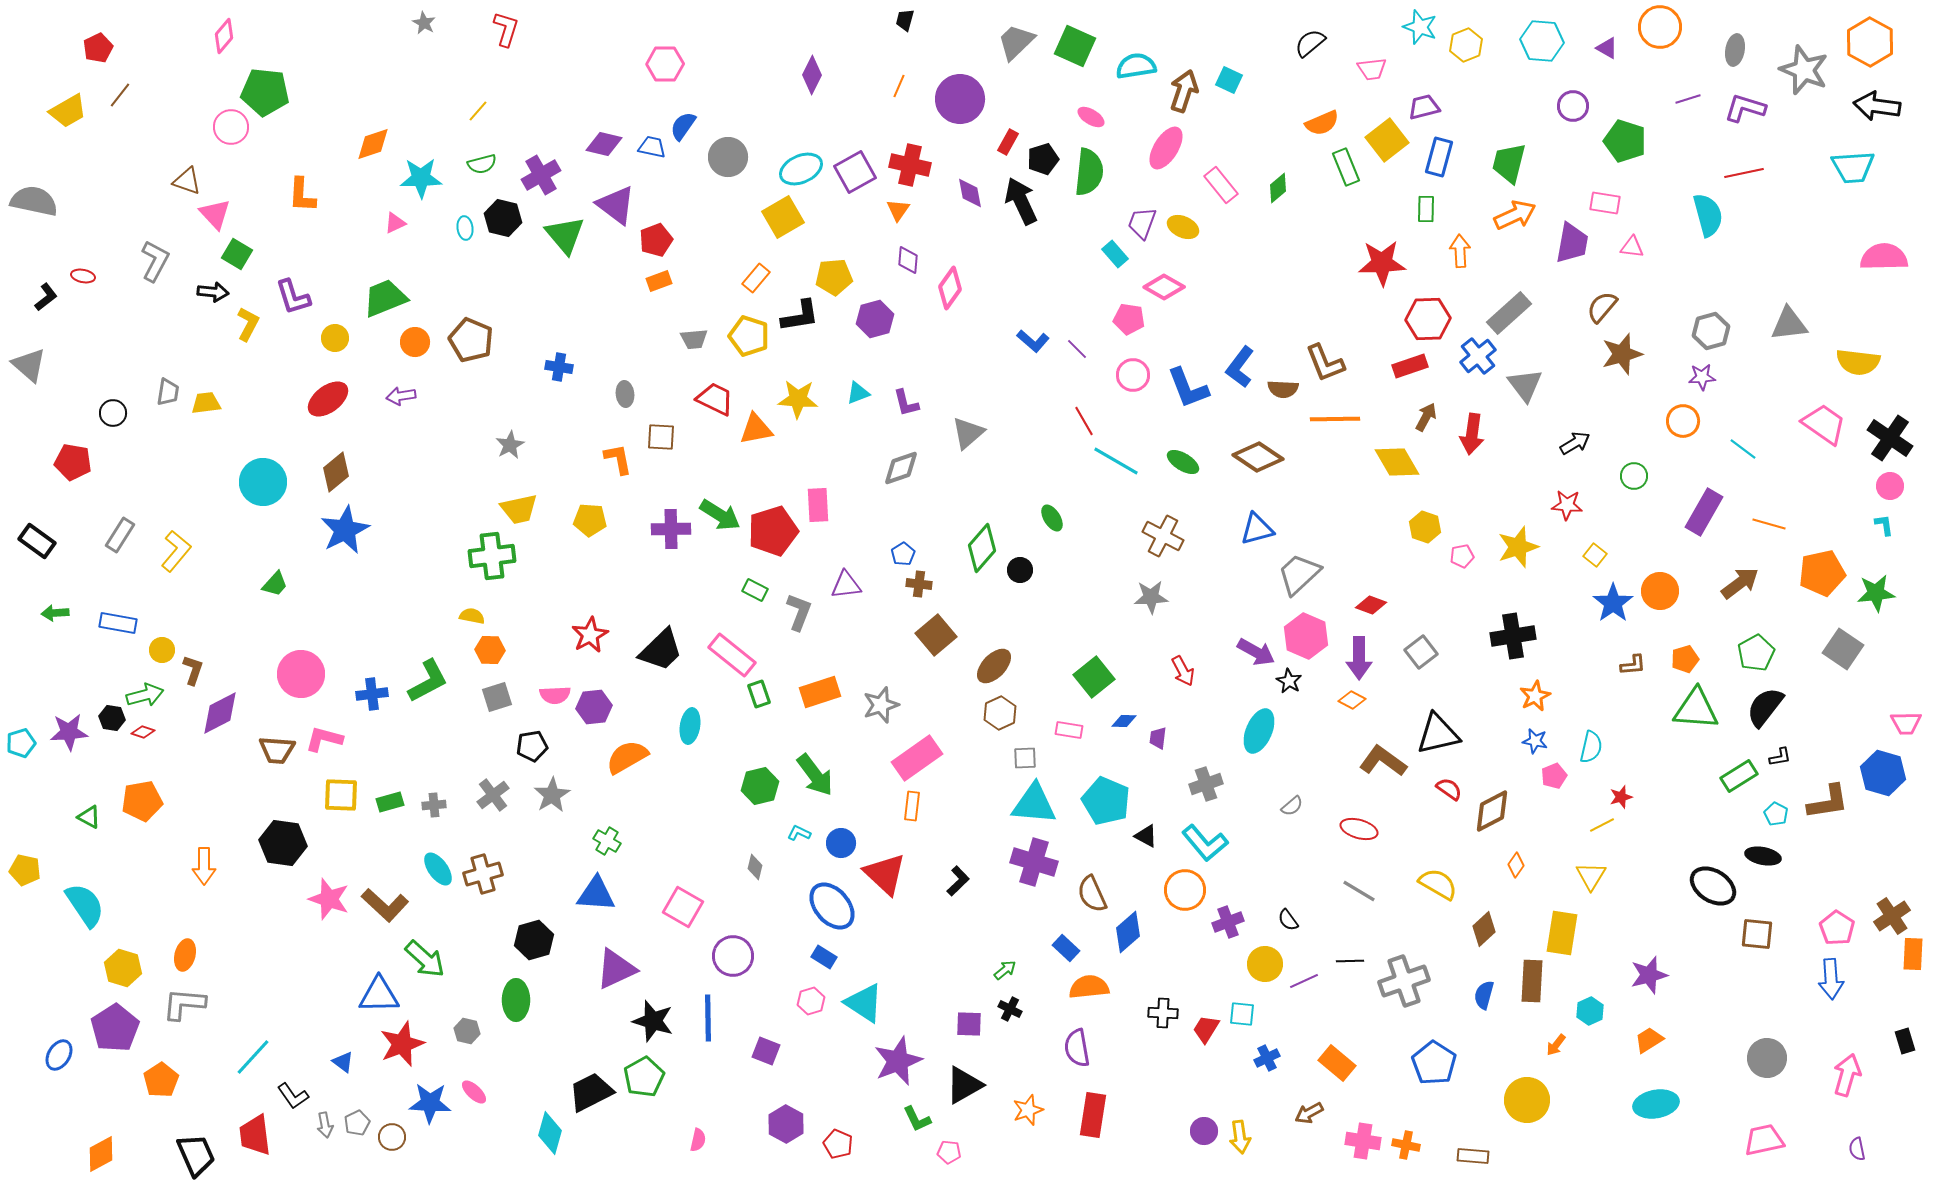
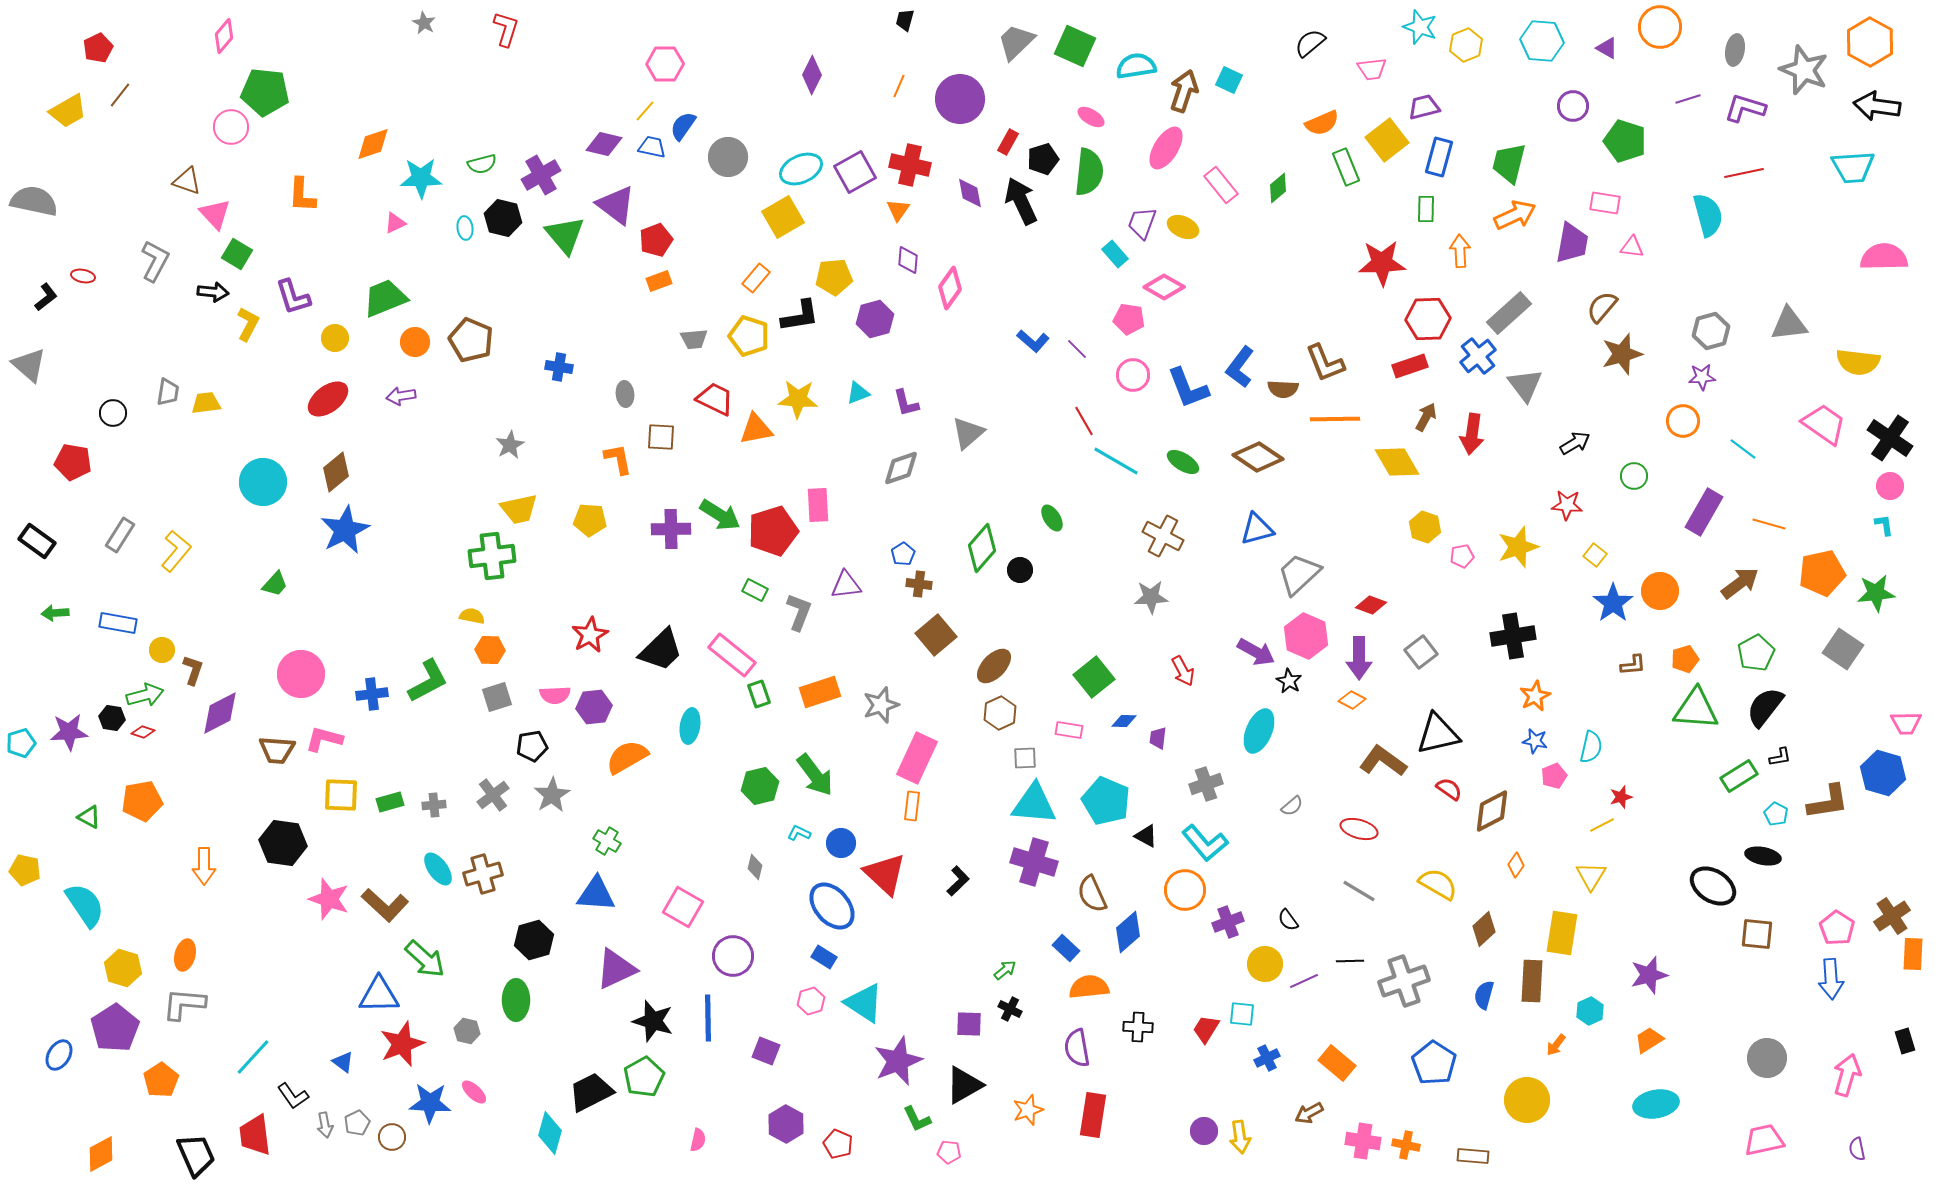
yellow line at (478, 111): moved 167 px right
pink rectangle at (917, 758): rotated 30 degrees counterclockwise
black cross at (1163, 1013): moved 25 px left, 14 px down
